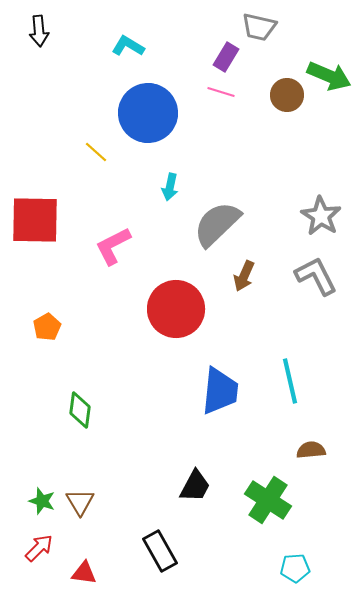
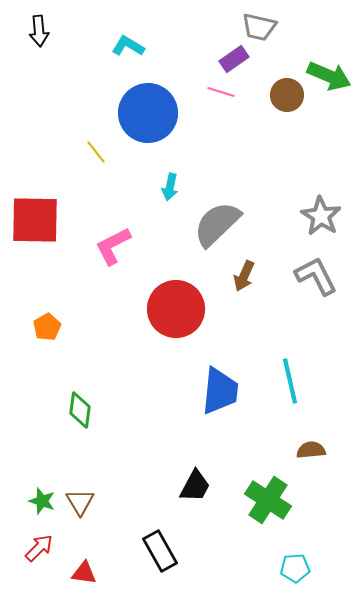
purple rectangle: moved 8 px right, 2 px down; rotated 24 degrees clockwise
yellow line: rotated 10 degrees clockwise
